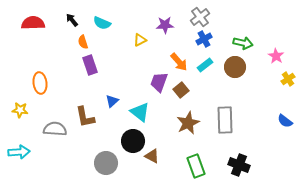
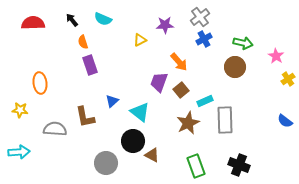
cyan semicircle: moved 1 px right, 4 px up
cyan rectangle: moved 36 px down; rotated 14 degrees clockwise
brown triangle: moved 1 px up
